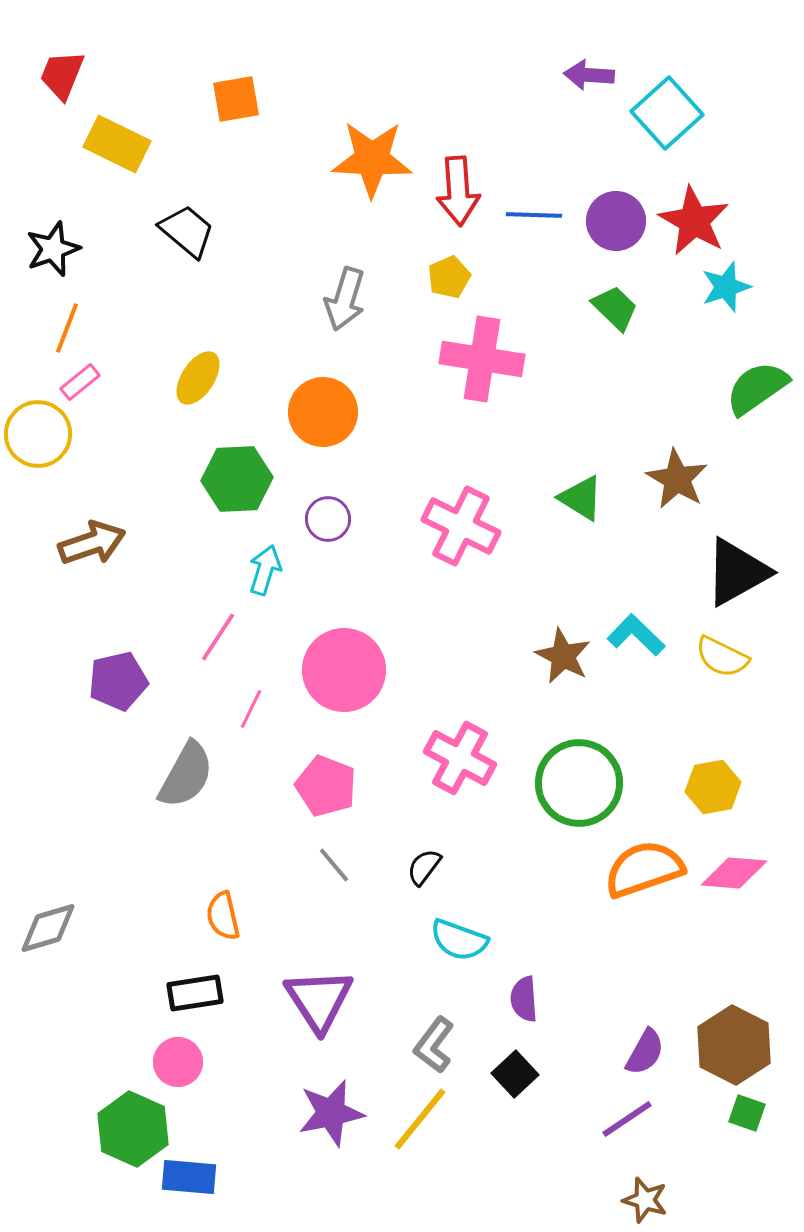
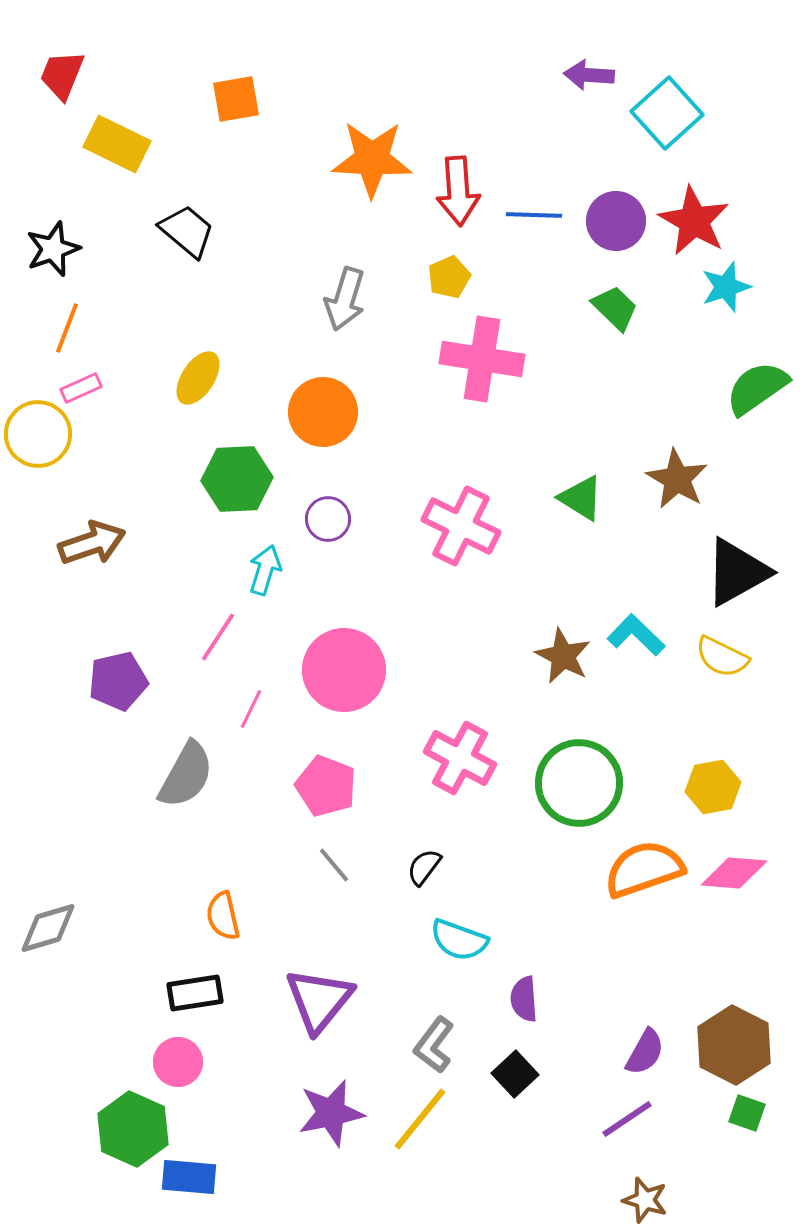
pink rectangle at (80, 382): moved 1 px right, 6 px down; rotated 15 degrees clockwise
purple triangle at (319, 1000): rotated 12 degrees clockwise
